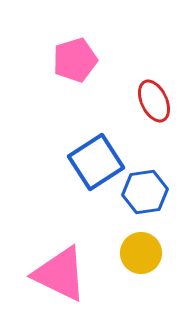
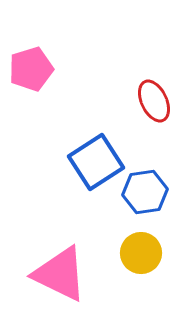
pink pentagon: moved 44 px left, 9 px down
